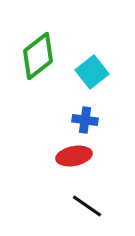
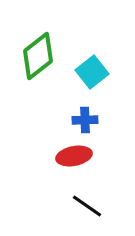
blue cross: rotated 10 degrees counterclockwise
